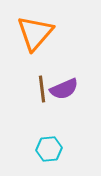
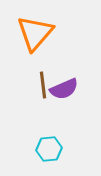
brown line: moved 1 px right, 4 px up
